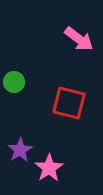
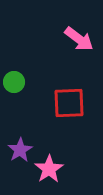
red square: rotated 16 degrees counterclockwise
pink star: moved 1 px down
